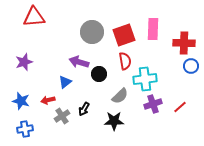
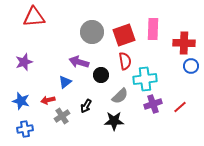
black circle: moved 2 px right, 1 px down
black arrow: moved 2 px right, 3 px up
